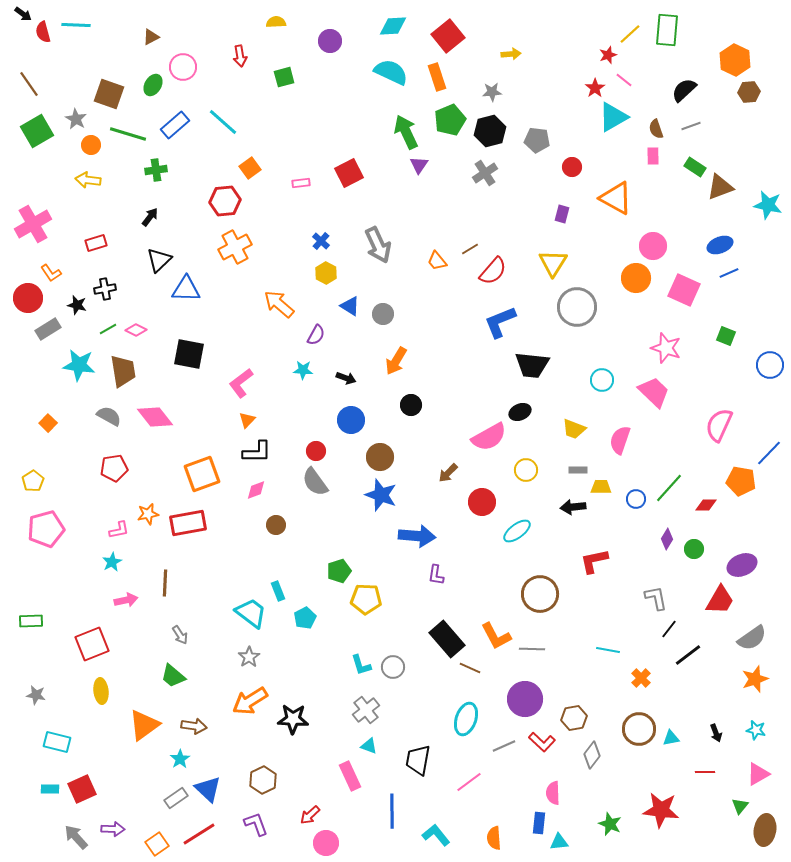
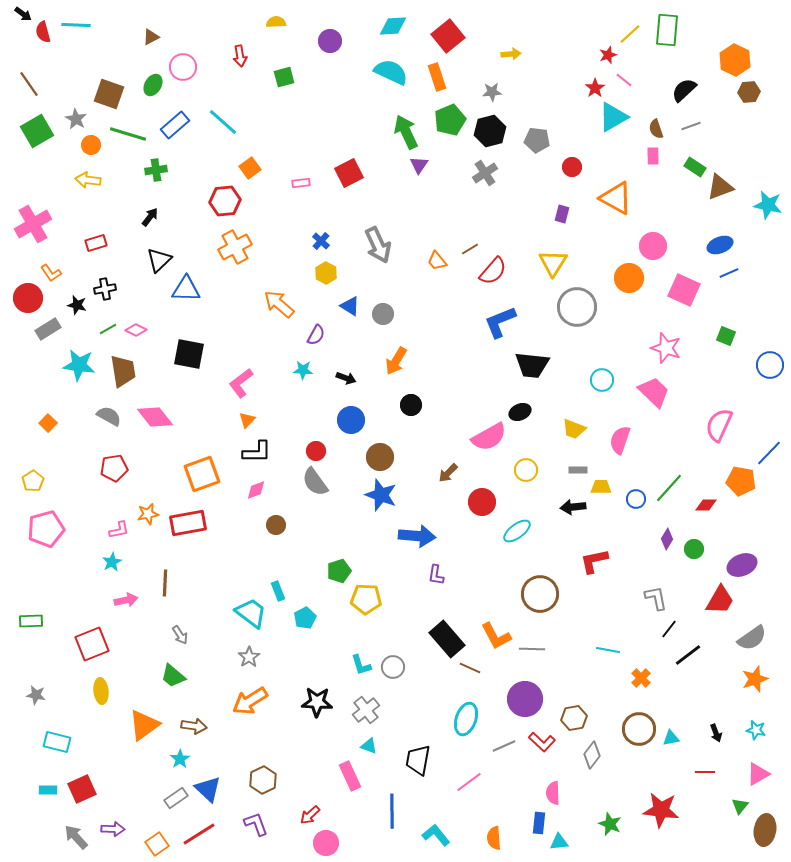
orange circle at (636, 278): moved 7 px left
black star at (293, 719): moved 24 px right, 17 px up
cyan rectangle at (50, 789): moved 2 px left, 1 px down
